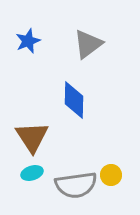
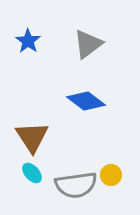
blue star: rotated 15 degrees counterclockwise
blue diamond: moved 12 px right, 1 px down; rotated 54 degrees counterclockwise
cyan ellipse: rotated 65 degrees clockwise
